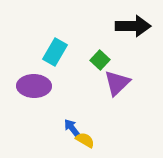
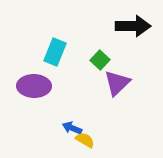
cyan rectangle: rotated 8 degrees counterclockwise
blue arrow: rotated 30 degrees counterclockwise
